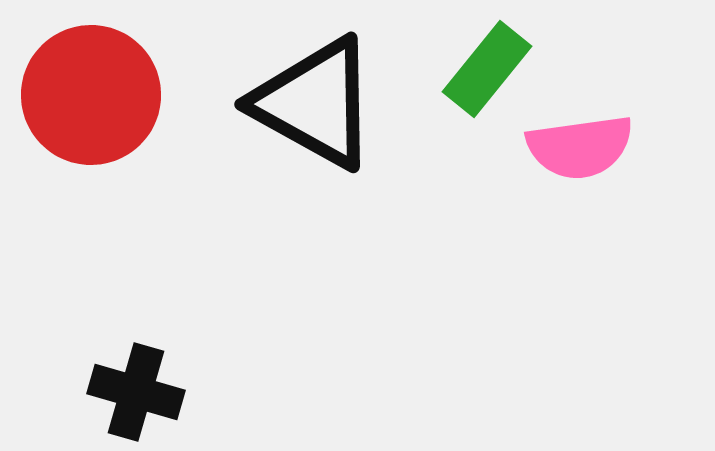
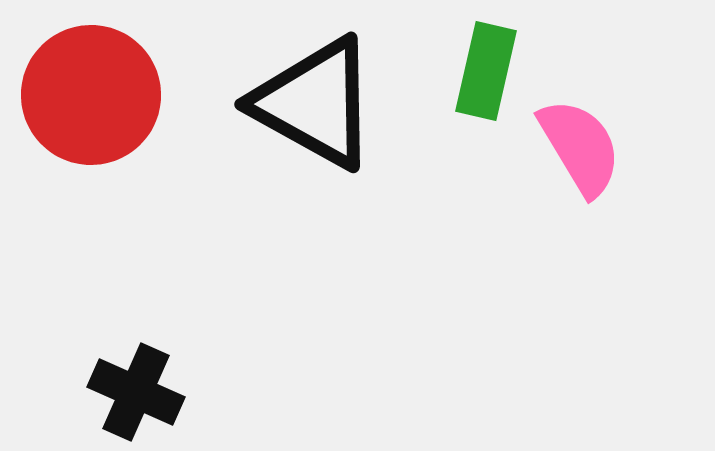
green rectangle: moved 1 px left, 2 px down; rotated 26 degrees counterclockwise
pink semicircle: rotated 113 degrees counterclockwise
black cross: rotated 8 degrees clockwise
